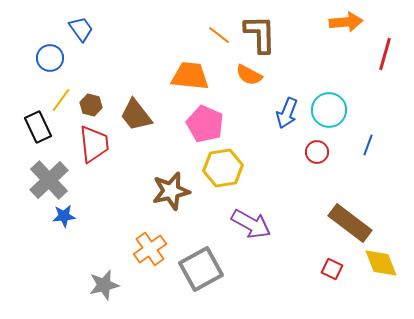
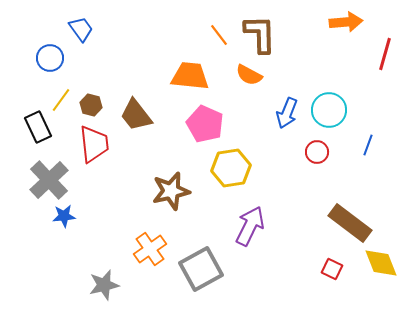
orange line: rotated 15 degrees clockwise
yellow hexagon: moved 8 px right
purple arrow: moved 1 px left, 2 px down; rotated 93 degrees counterclockwise
